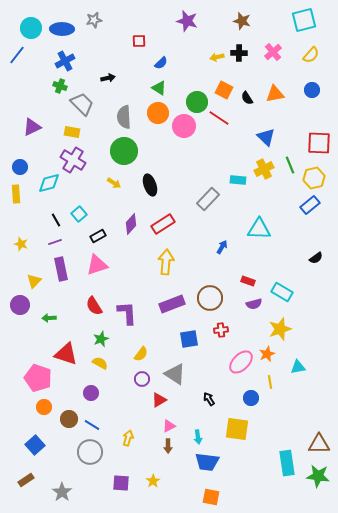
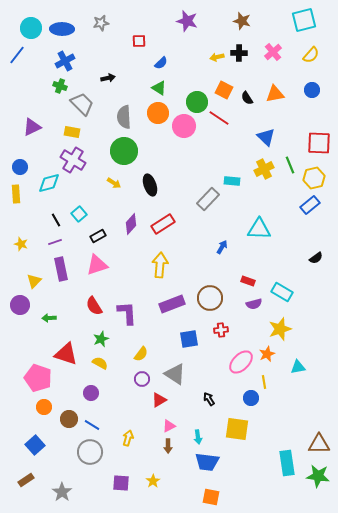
gray star at (94, 20): moved 7 px right, 3 px down
cyan rectangle at (238, 180): moved 6 px left, 1 px down
yellow arrow at (166, 262): moved 6 px left, 3 px down
yellow line at (270, 382): moved 6 px left
